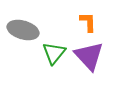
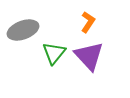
orange L-shape: rotated 35 degrees clockwise
gray ellipse: rotated 36 degrees counterclockwise
